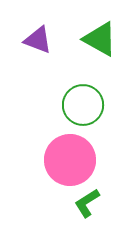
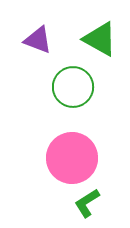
green circle: moved 10 px left, 18 px up
pink circle: moved 2 px right, 2 px up
